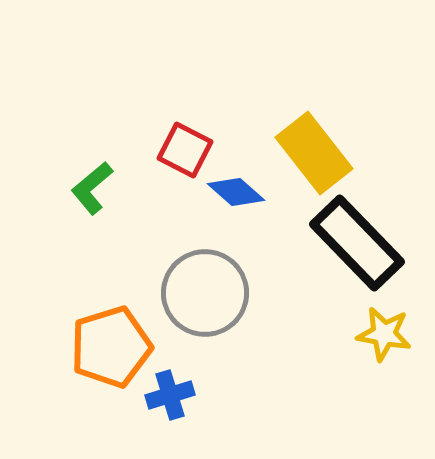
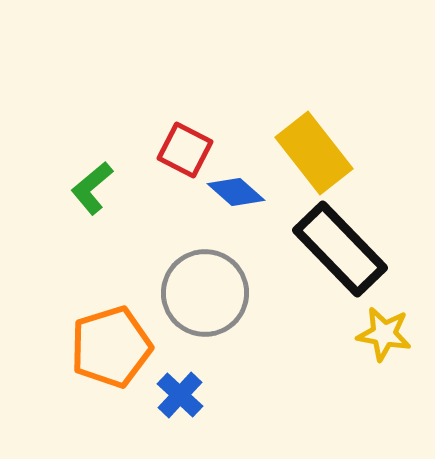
black rectangle: moved 17 px left, 6 px down
blue cross: moved 10 px right; rotated 30 degrees counterclockwise
